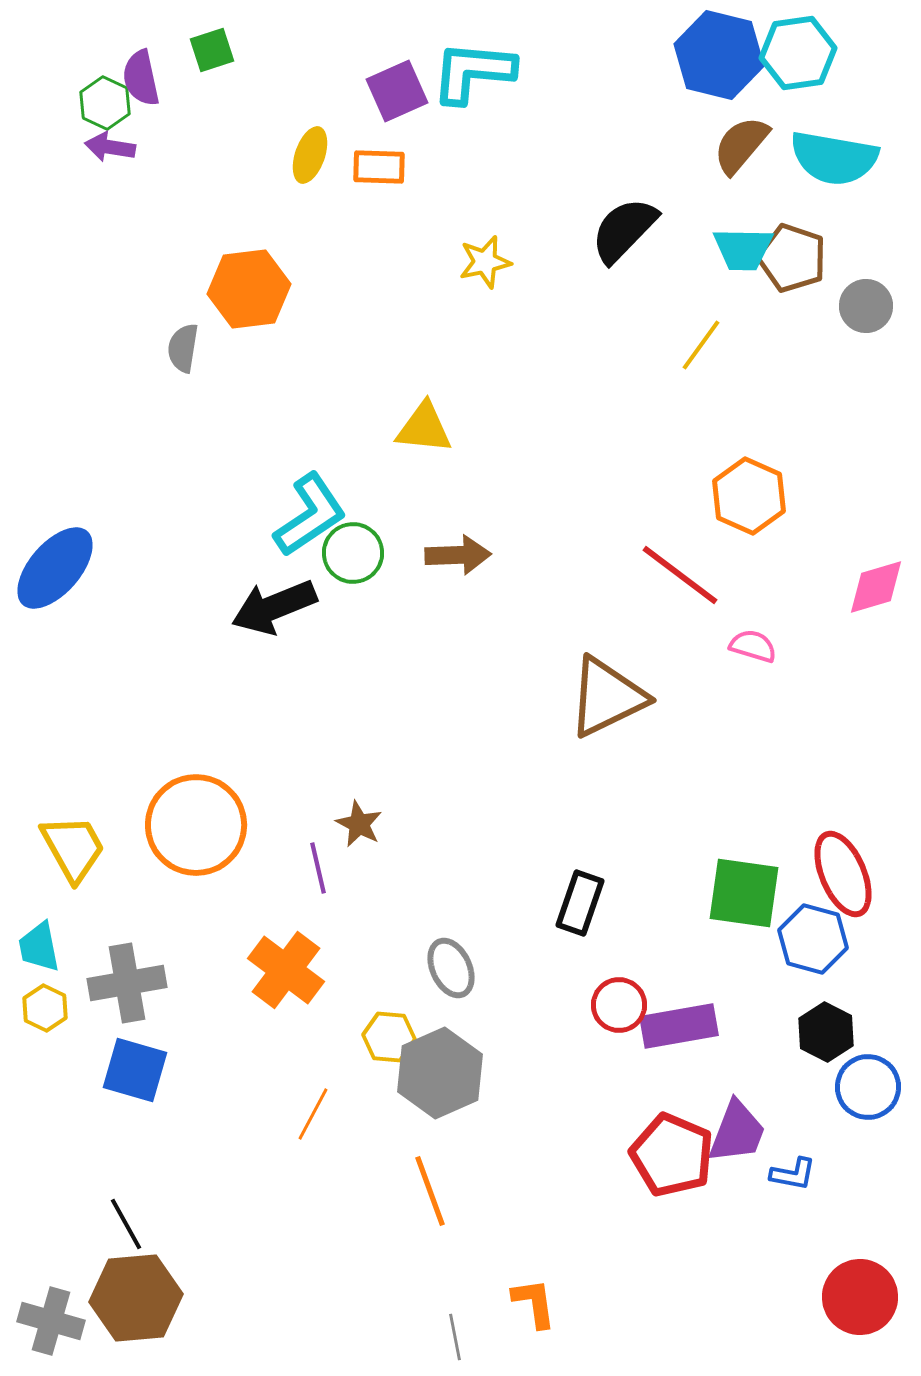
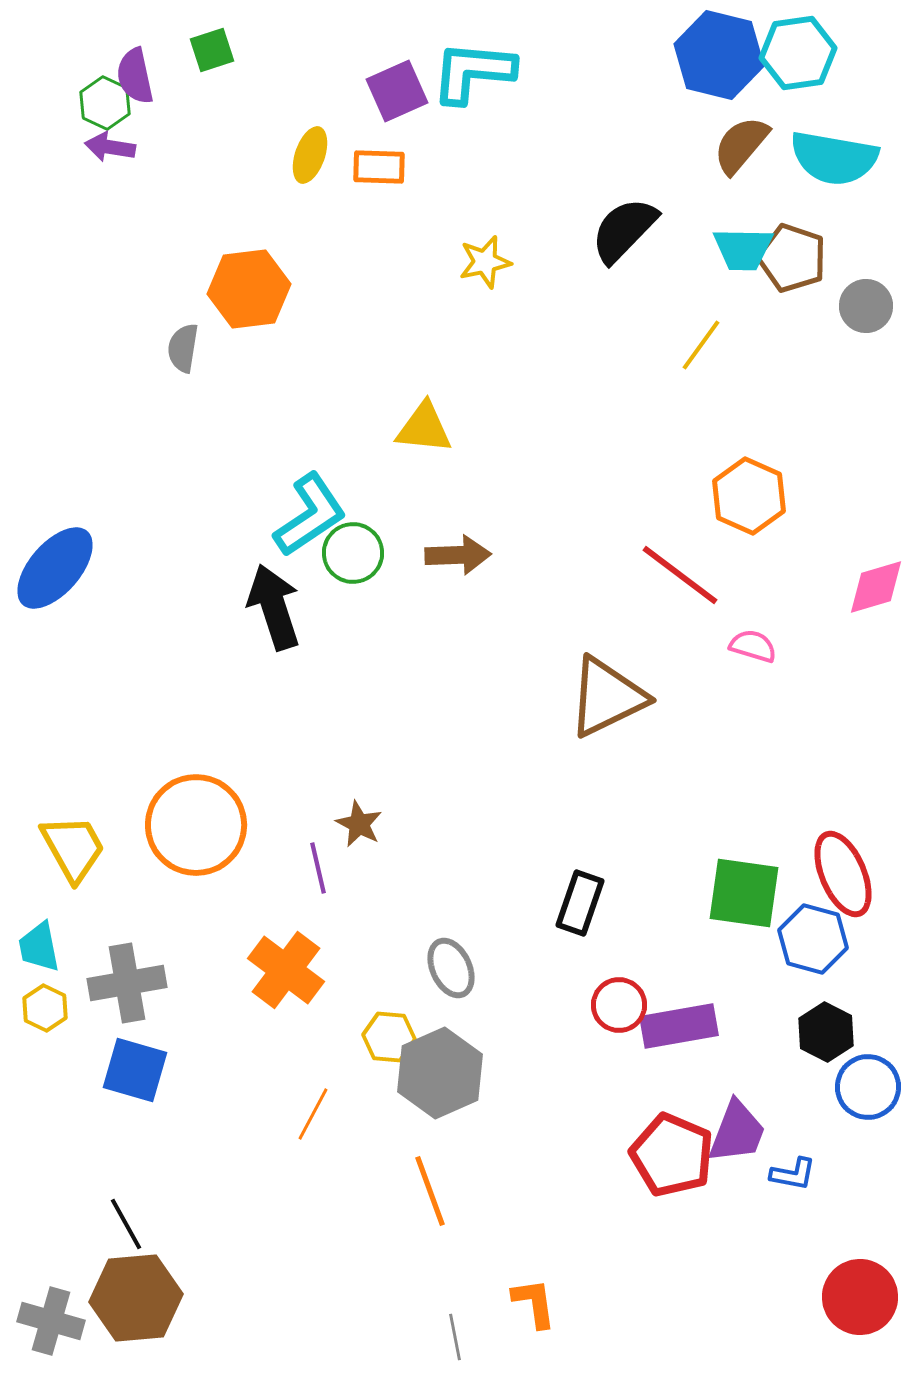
purple semicircle at (141, 78): moved 6 px left, 2 px up
black arrow at (274, 607): rotated 94 degrees clockwise
